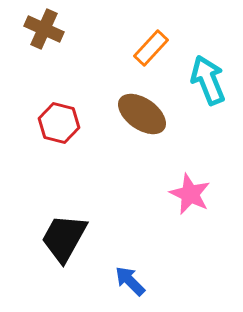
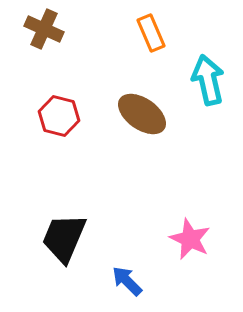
orange rectangle: moved 15 px up; rotated 66 degrees counterclockwise
cyan arrow: rotated 9 degrees clockwise
red hexagon: moved 7 px up
pink star: moved 45 px down
black trapezoid: rotated 6 degrees counterclockwise
blue arrow: moved 3 px left
